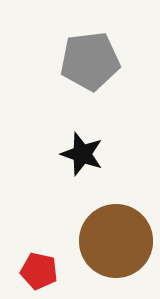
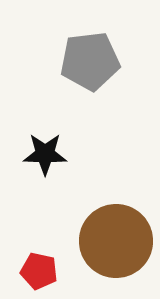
black star: moved 37 px left; rotated 18 degrees counterclockwise
